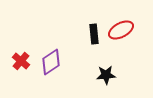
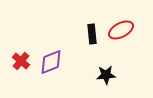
black rectangle: moved 2 px left
purple diamond: rotated 12 degrees clockwise
